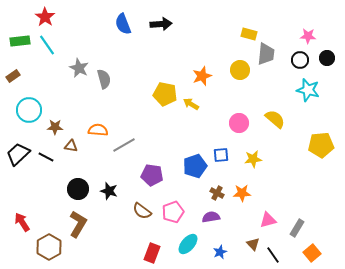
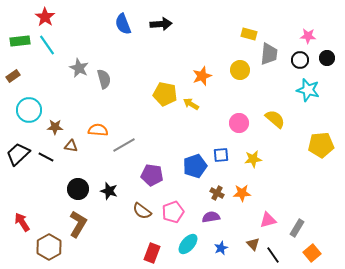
gray trapezoid at (266, 54): moved 3 px right
blue star at (220, 252): moved 1 px right, 4 px up
